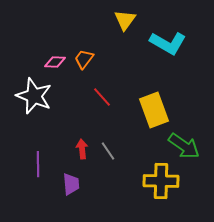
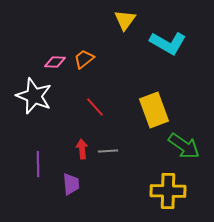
orange trapezoid: rotated 15 degrees clockwise
red line: moved 7 px left, 10 px down
gray line: rotated 60 degrees counterclockwise
yellow cross: moved 7 px right, 10 px down
